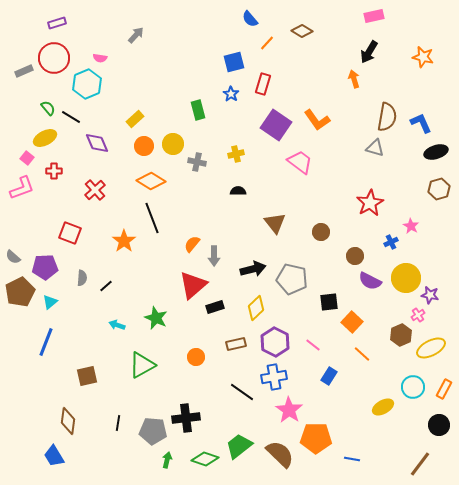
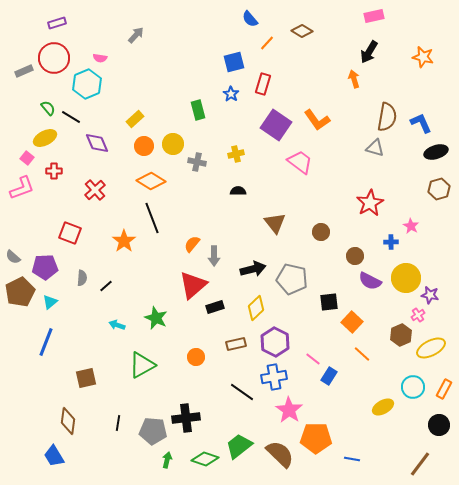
blue cross at (391, 242): rotated 24 degrees clockwise
pink line at (313, 345): moved 14 px down
brown square at (87, 376): moved 1 px left, 2 px down
